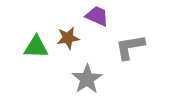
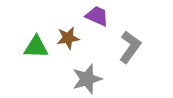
gray L-shape: rotated 136 degrees clockwise
gray star: rotated 16 degrees clockwise
